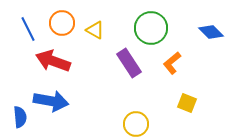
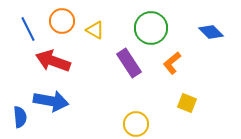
orange circle: moved 2 px up
